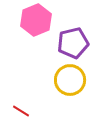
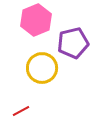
yellow circle: moved 28 px left, 12 px up
red line: rotated 60 degrees counterclockwise
